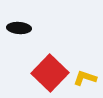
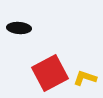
red square: rotated 18 degrees clockwise
